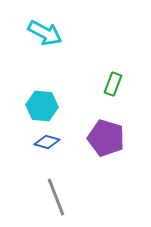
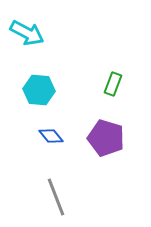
cyan arrow: moved 18 px left
cyan hexagon: moved 3 px left, 16 px up
blue diamond: moved 4 px right, 6 px up; rotated 35 degrees clockwise
